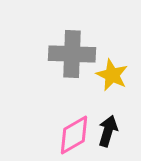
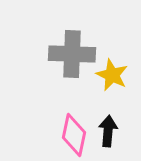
black arrow: rotated 12 degrees counterclockwise
pink diamond: rotated 48 degrees counterclockwise
